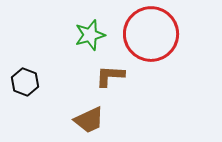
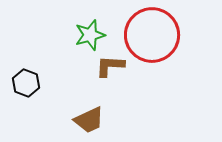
red circle: moved 1 px right, 1 px down
brown L-shape: moved 10 px up
black hexagon: moved 1 px right, 1 px down
